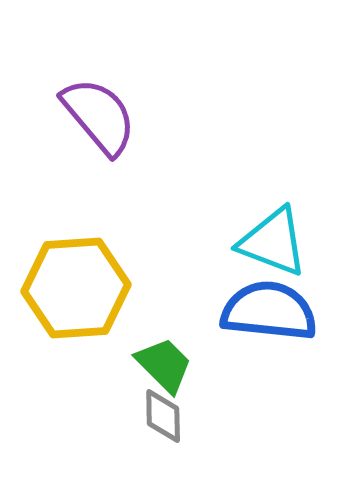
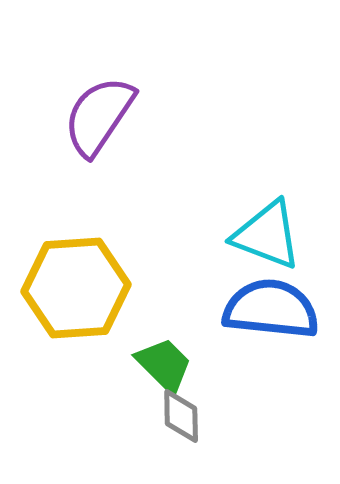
purple semicircle: rotated 106 degrees counterclockwise
cyan triangle: moved 6 px left, 7 px up
blue semicircle: moved 2 px right, 2 px up
gray diamond: moved 18 px right
